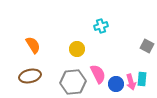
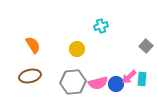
gray square: moved 1 px left; rotated 16 degrees clockwise
pink semicircle: moved 9 px down; rotated 102 degrees clockwise
pink arrow: moved 2 px left, 5 px up; rotated 63 degrees clockwise
